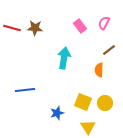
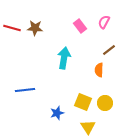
pink semicircle: moved 1 px up
